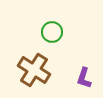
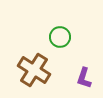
green circle: moved 8 px right, 5 px down
